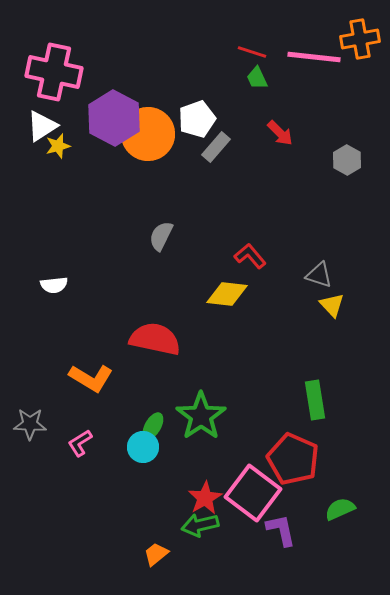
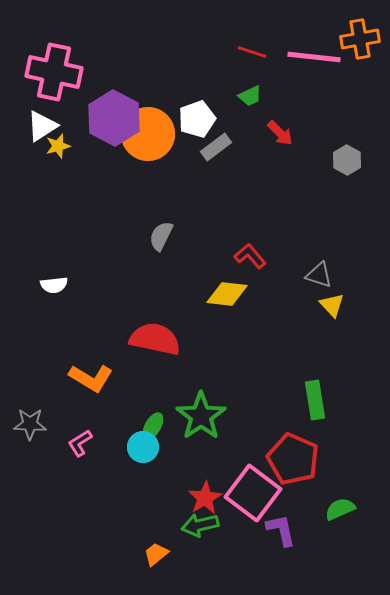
green trapezoid: moved 7 px left, 18 px down; rotated 90 degrees counterclockwise
gray rectangle: rotated 12 degrees clockwise
